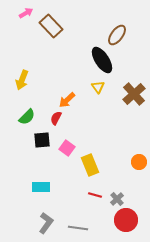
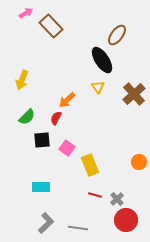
gray L-shape: rotated 10 degrees clockwise
